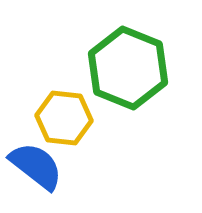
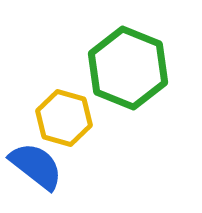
yellow hexagon: rotated 10 degrees clockwise
